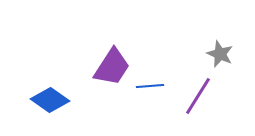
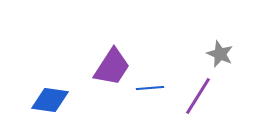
blue line: moved 2 px down
blue diamond: rotated 27 degrees counterclockwise
